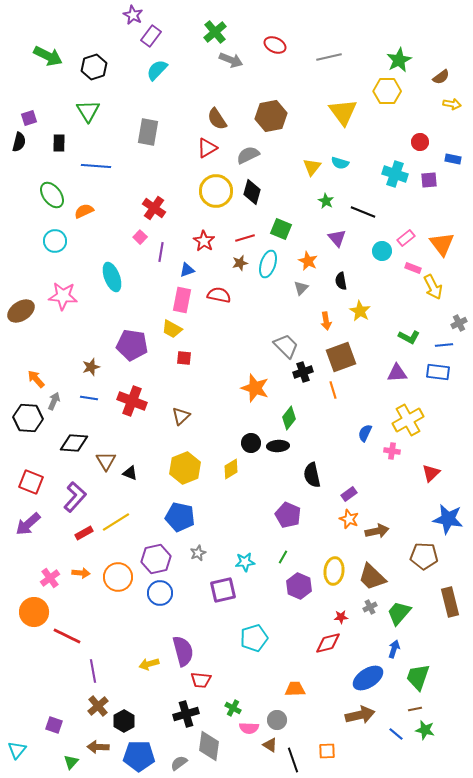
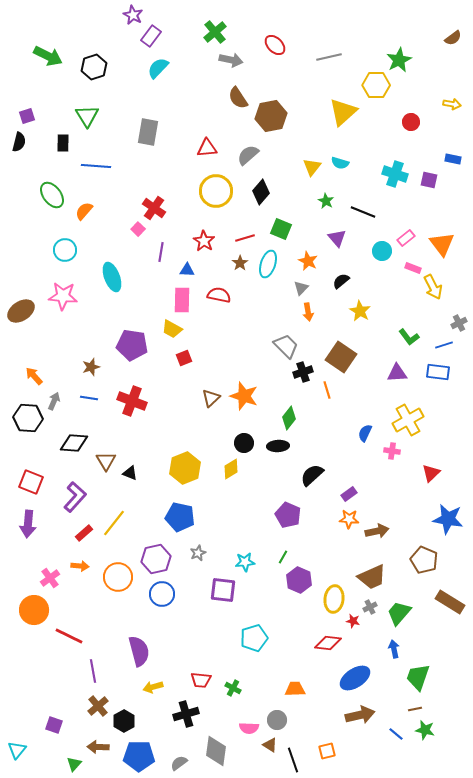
red ellipse at (275, 45): rotated 20 degrees clockwise
gray arrow at (231, 60): rotated 10 degrees counterclockwise
cyan semicircle at (157, 70): moved 1 px right, 2 px up
brown semicircle at (441, 77): moved 12 px right, 39 px up
yellow hexagon at (387, 91): moved 11 px left, 6 px up
green triangle at (88, 111): moved 1 px left, 5 px down
yellow triangle at (343, 112): rotated 24 degrees clockwise
purple square at (29, 118): moved 2 px left, 2 px up
brown semicircle at (217, 119): moved 21 px right, 21 px up
red circle at (420, 142): moved 9 px left, 20 px up
black rectangle at (59, 143): moved 4 px right
red triangle at (207, 148): rotated 25 degrees clockwise
gray semicircle at (248, 155): rotated 15 degrees counterclockwise
purple square at (429, 180): rotated 18 degrees clockwise
black diamond at (252, 192): moved 9 px right; rotated 25 degrees clockwise
orange semicircle at (84, 211): rotated 24 degrees counterclockwise
pink square at (140, 237): moved 2 px left, 8 px up
cyan circle at (55, 241): moved 10 px right, 9 px down
brown star at (240, 263): rotated 21 degrees counterclockwise
blue triangle at (187, 270): rotated 21 degrees clockwise
black semicircle at (341, 281): rotated 60 degrees clockwise
pink rectangle at (182, 300): rotated 10 degrees counterclockwise
orange arrow at (326, 321): moved 18 px left, 9 px up
green L-shape at (409, 337): rotated 25 degrees clockwise
blue line at (444, 345): rotated 12 degrees counterclockwise
brown square at (341, 357): rotated 36 degrees counterclockwise
red square at (184, 358): rotated 28 degrees counterclockwise
orange arrow at (36, 379): moved 2 px left, 3 px up
orange star at (255, 388): moved 11 px left, 8 px down
orange line at (333, 390): moved 6 px left
brown triangle at (181, 416): moved 30 px right, 18 px up
black circle at (251, 443): moved 7 px left
black semicircle at (312, 475): rotated 60 degrees clockwise
orange star at (349, 519): rotated 18 degrees counterclockwise
yellow line at (116, 522): moved 2 px left, 1 px down; rotated 20 degrees counterclockwise
purple arrow at (28, 524): rotated 44 degrees counterclockwise
red rectangle at (84, 533): rotated 12 degrees counterclockwise
brown pentagon at (424, 556): moved 4 px down; rotated 20 degrees clockwise
yellow ellipse at (334, 571): moved 28 px down
orange arrow at (81, 573): moved 1 px left, 7 px up
brown trapezoid at (372, 577): rotated 68 degrees counterclockwise
purple hexagon at (299, 586): moved 6 px up
purple square at (223, 590): rotated 20 degrees clockwise
blue circle at (160, 593): moved 2 px right, 1 px down
brown rectangle at (450, 602): rotated 44 degrees counterclockwise
orange circle at (34, 612): moved 2 px up
red star at (341, 617): moved 12 px right, 4 px down; rotated 16 degrees clockwise
red line at (67, 636): moved 2 px right
red diamond at (328, 643): rotated 20 degrees clockwise
blue arrow at (394, 649): rotated 30 degrees counterclockwise
purple semicircle at (183, 651): moved 44 px left
yellow arrow at (149, 664): moved 4 px right, 23 px down
blue ellipse at (368, 678): moved 13 px left
green cross at (233, 708): moved 20 px up
gray diamond at (209, 746): moved 7 px right, 5 px down
orange square at (327, 751): rotated 12 degrees counterclockwise
green triangle at (71, 762): moved 3 px right, 2 px down
